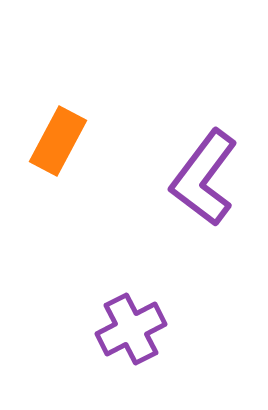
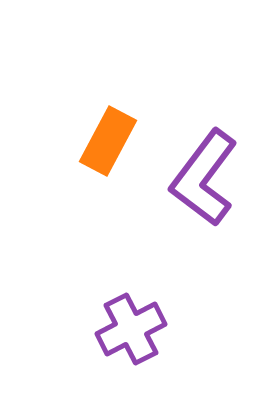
orange rectangle: moved 50 px right
